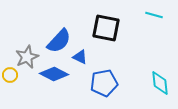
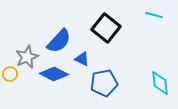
black square: rotated 28 degrees clockwise
blue triangle: moved 2 px right, 2 px down
yellow circle: moved 1 px up
